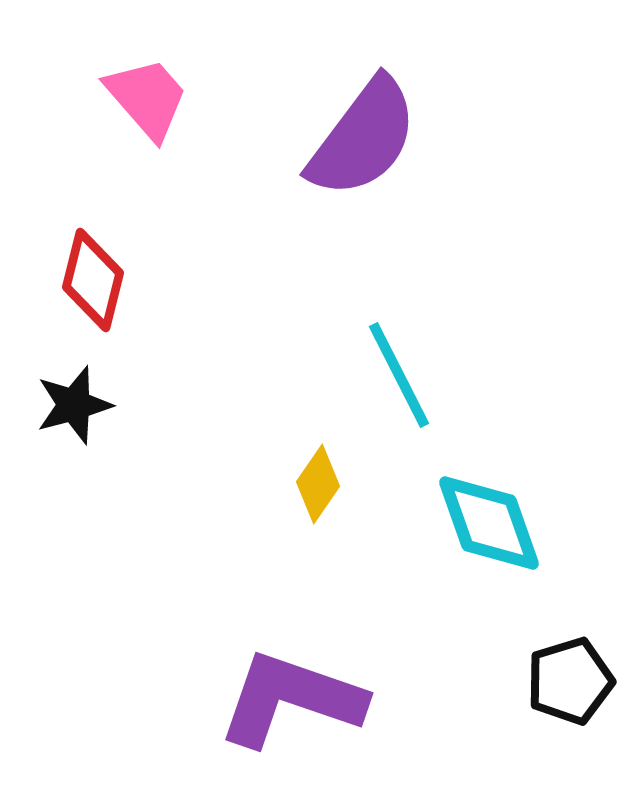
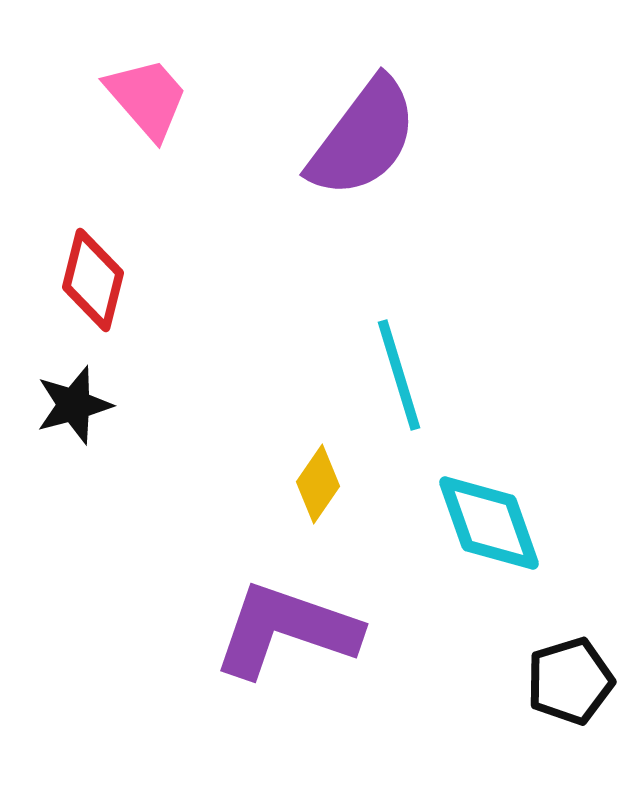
cyan line: rotated 10 degrees clockwise
purple L-shape: moved 5 px left, 69 px up
